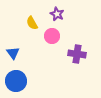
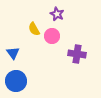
yellow semicircle: moved 2 px right, 6 px down
